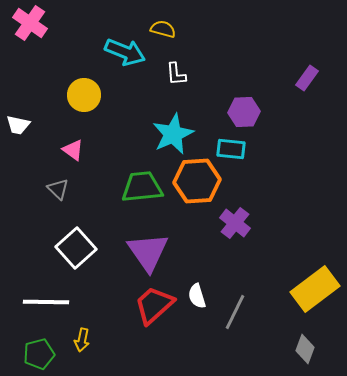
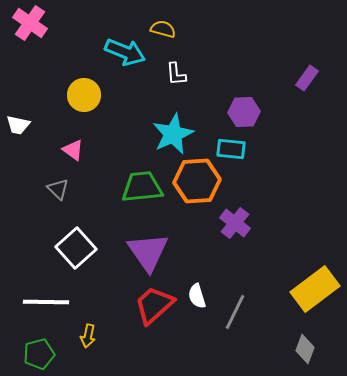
yellow arrow: moved 6 px right, 4 px up
